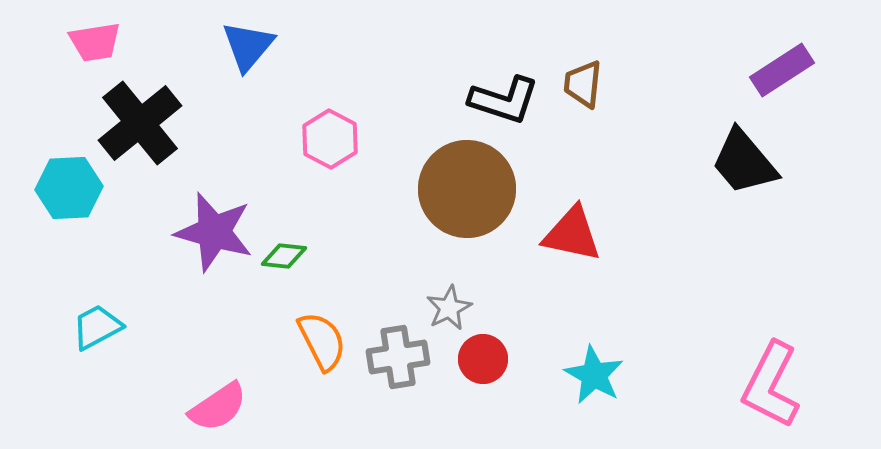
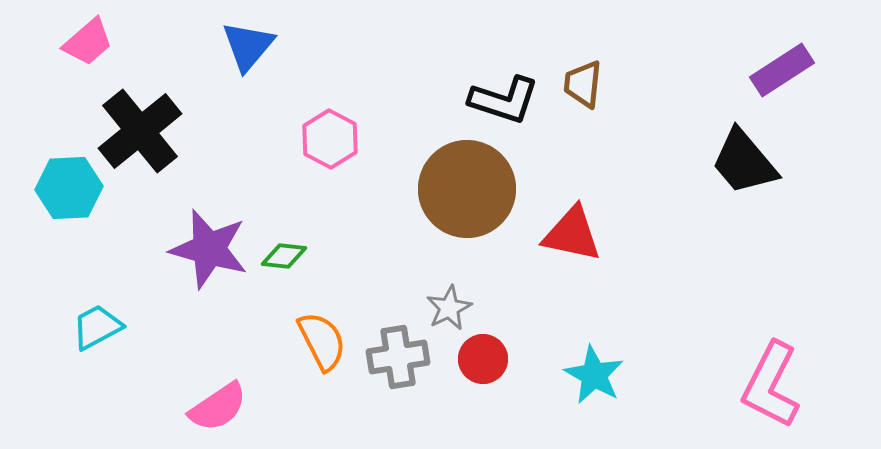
pink trapezoid: moved 7 px left; rotated 32 degrees counterclockwise
black cross: moved 8 px down
purple star: moved 5 px left, 17 px down
